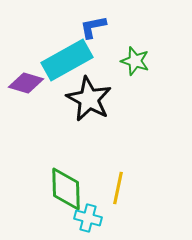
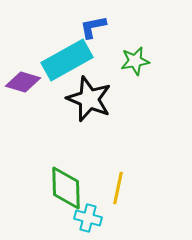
green star: rotated 28 degrees counterclockwise
purple diamond: moved 3 px left, 1 px up
black star: rotated 6 degrees counterclockwise
green diamond: moved 1 px up
